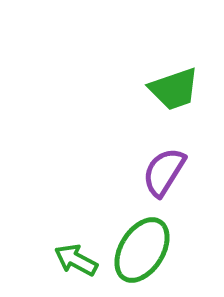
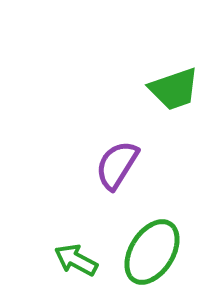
purple semicircle: moved 47 px left, 7 px up
green ellipse: moved 10 px right, 2 px down
